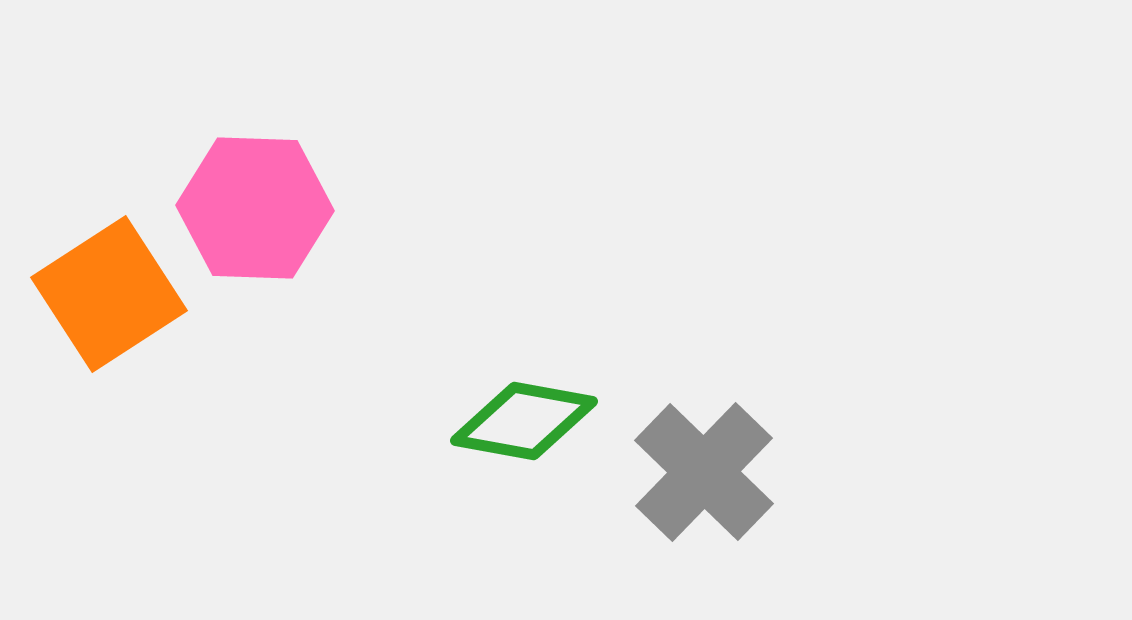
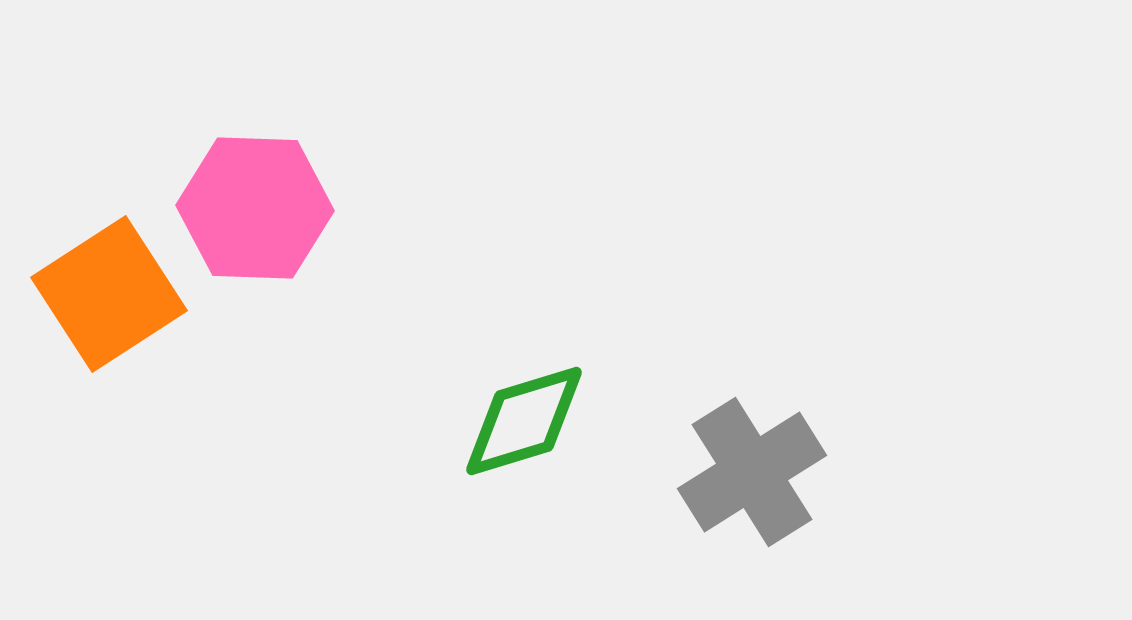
green diamond: rotated 27 degrees counterclockwise
gray cross: moved 48 px right; rotated 14 degrees clockwise
